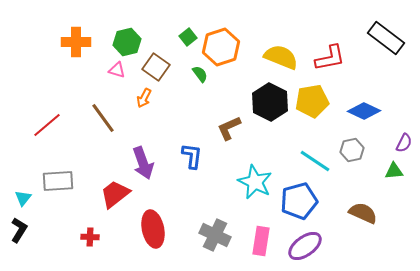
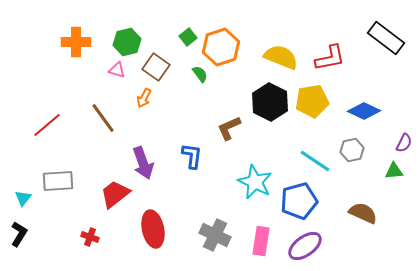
black L-shape: moved 4 px down
red cross: rotated 18 degrees clockwise
